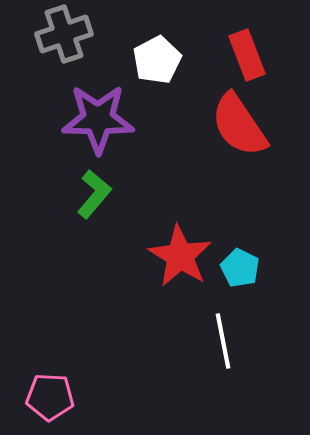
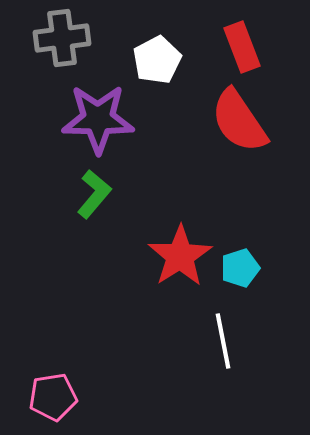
gray cross: moved 2 px left, 4 px down; rotated 12 degrees clockwise
red rectangle: moved 5 px left, 8 px up
red semicircle: moved 4 px up
red star: rotated 8 degrees clockwise
cyan pentagon: rotated 27 degrees clockwise
pink pentagon: moved 3 px right; rotated 12 degrees counterclockwise
